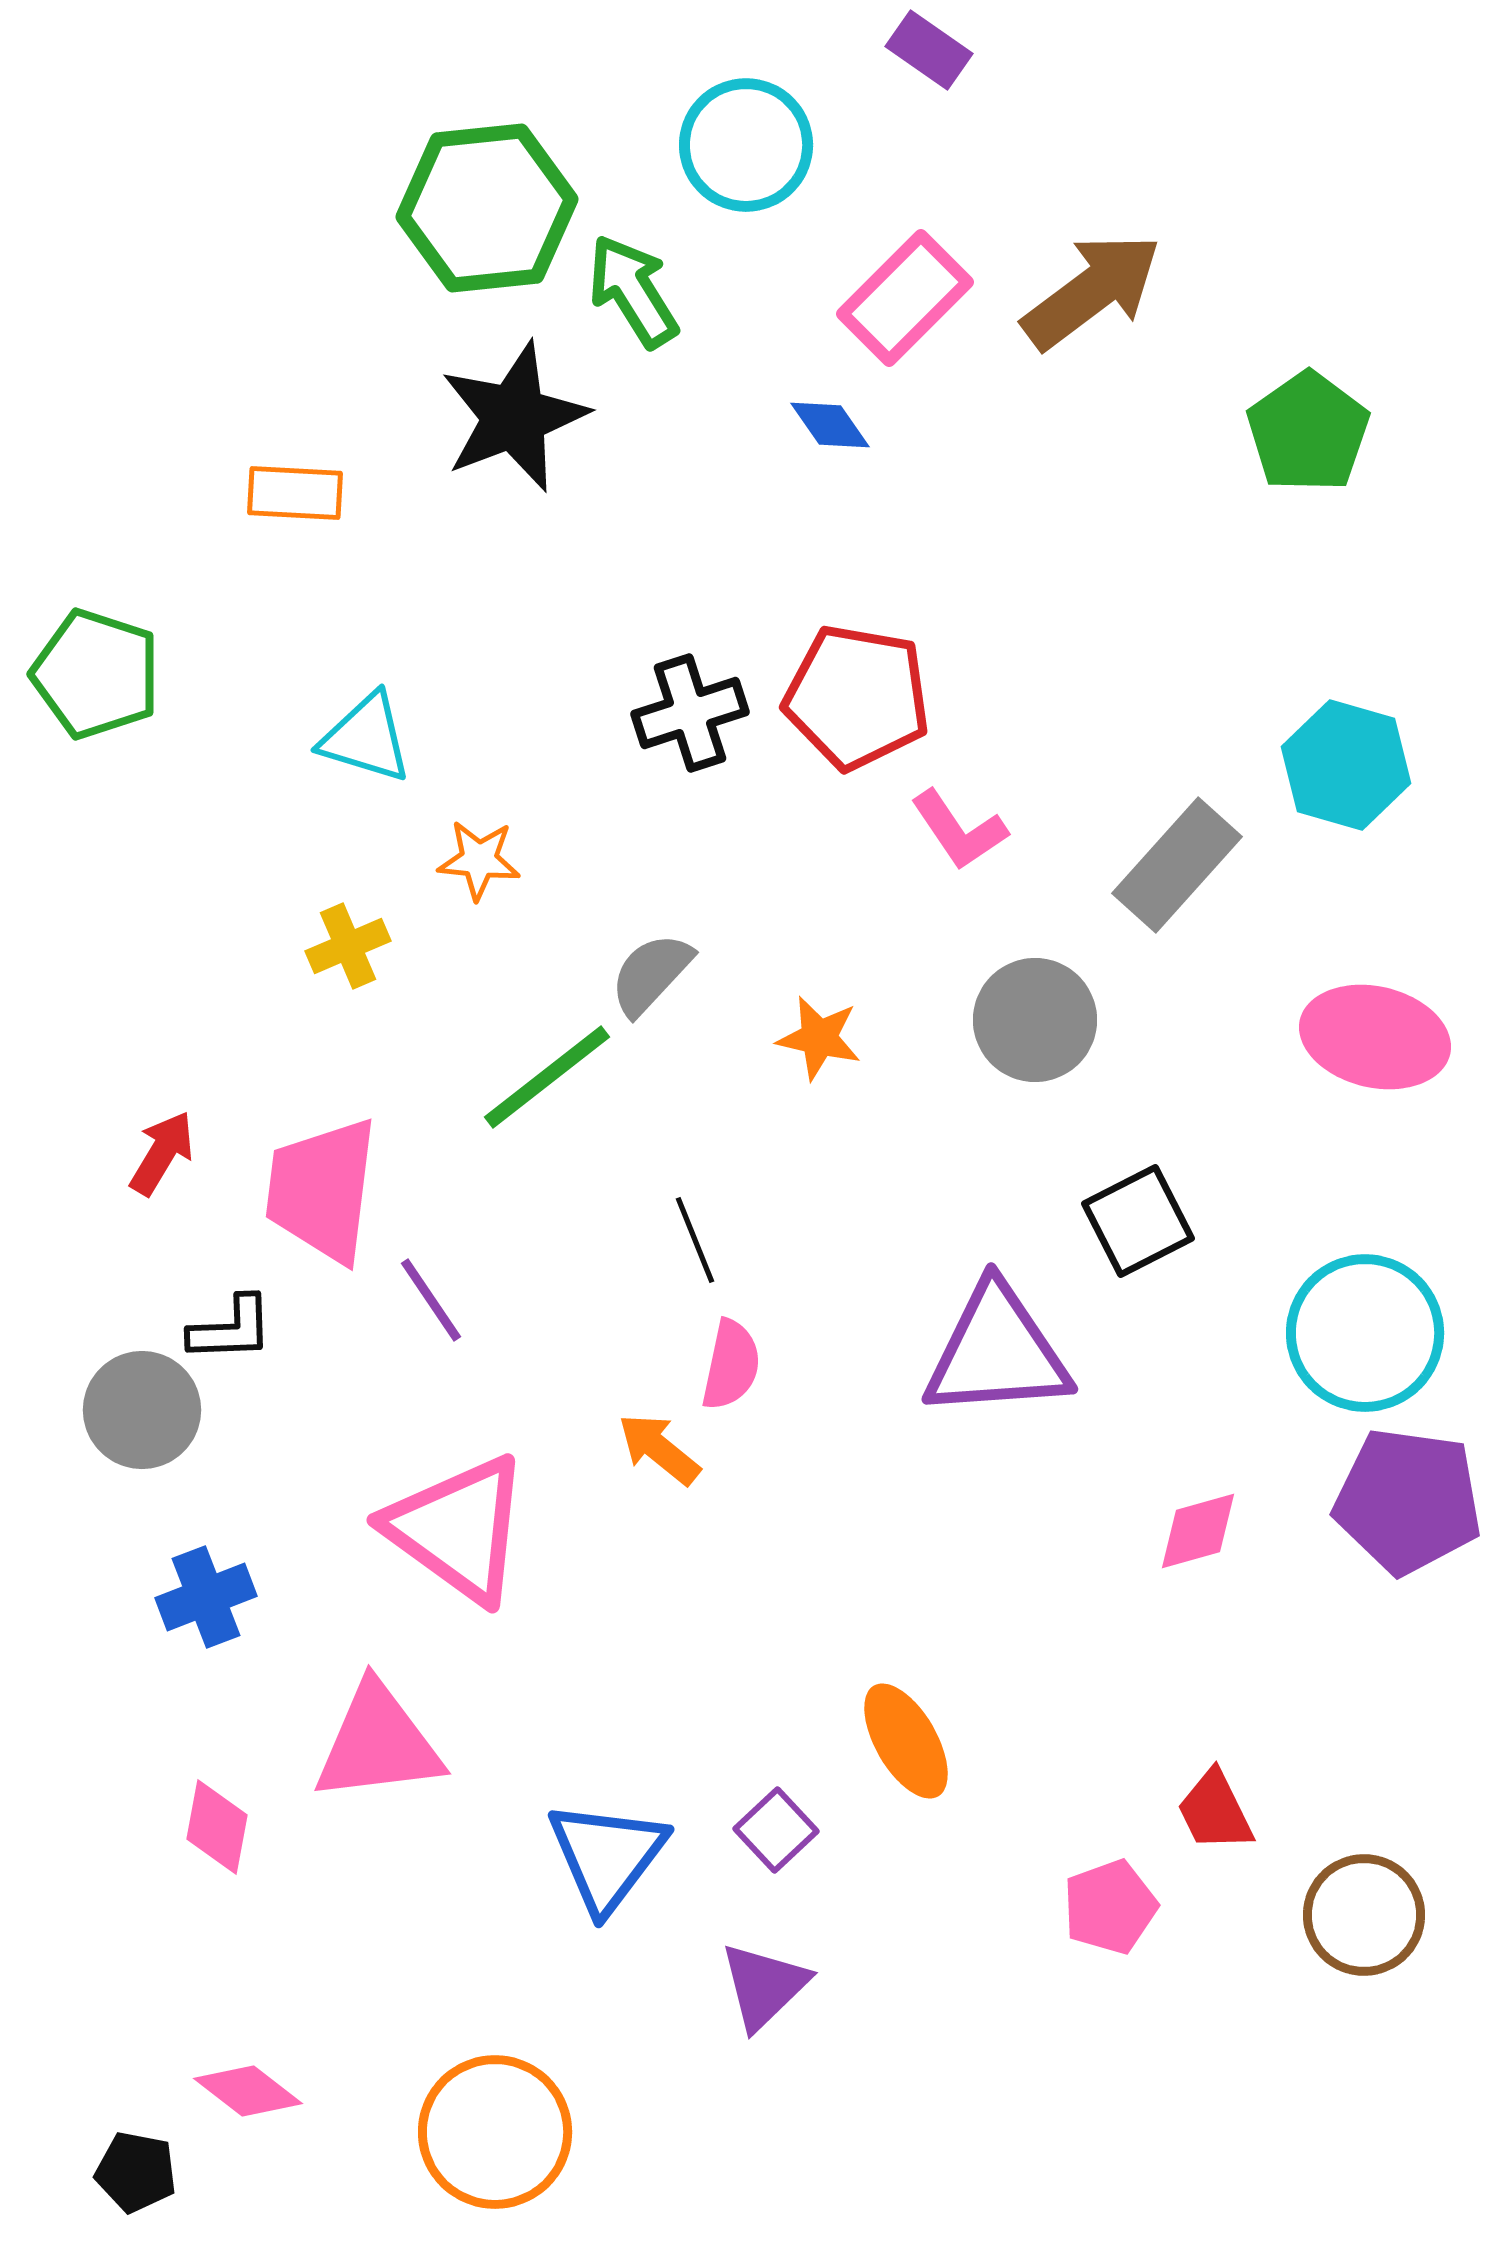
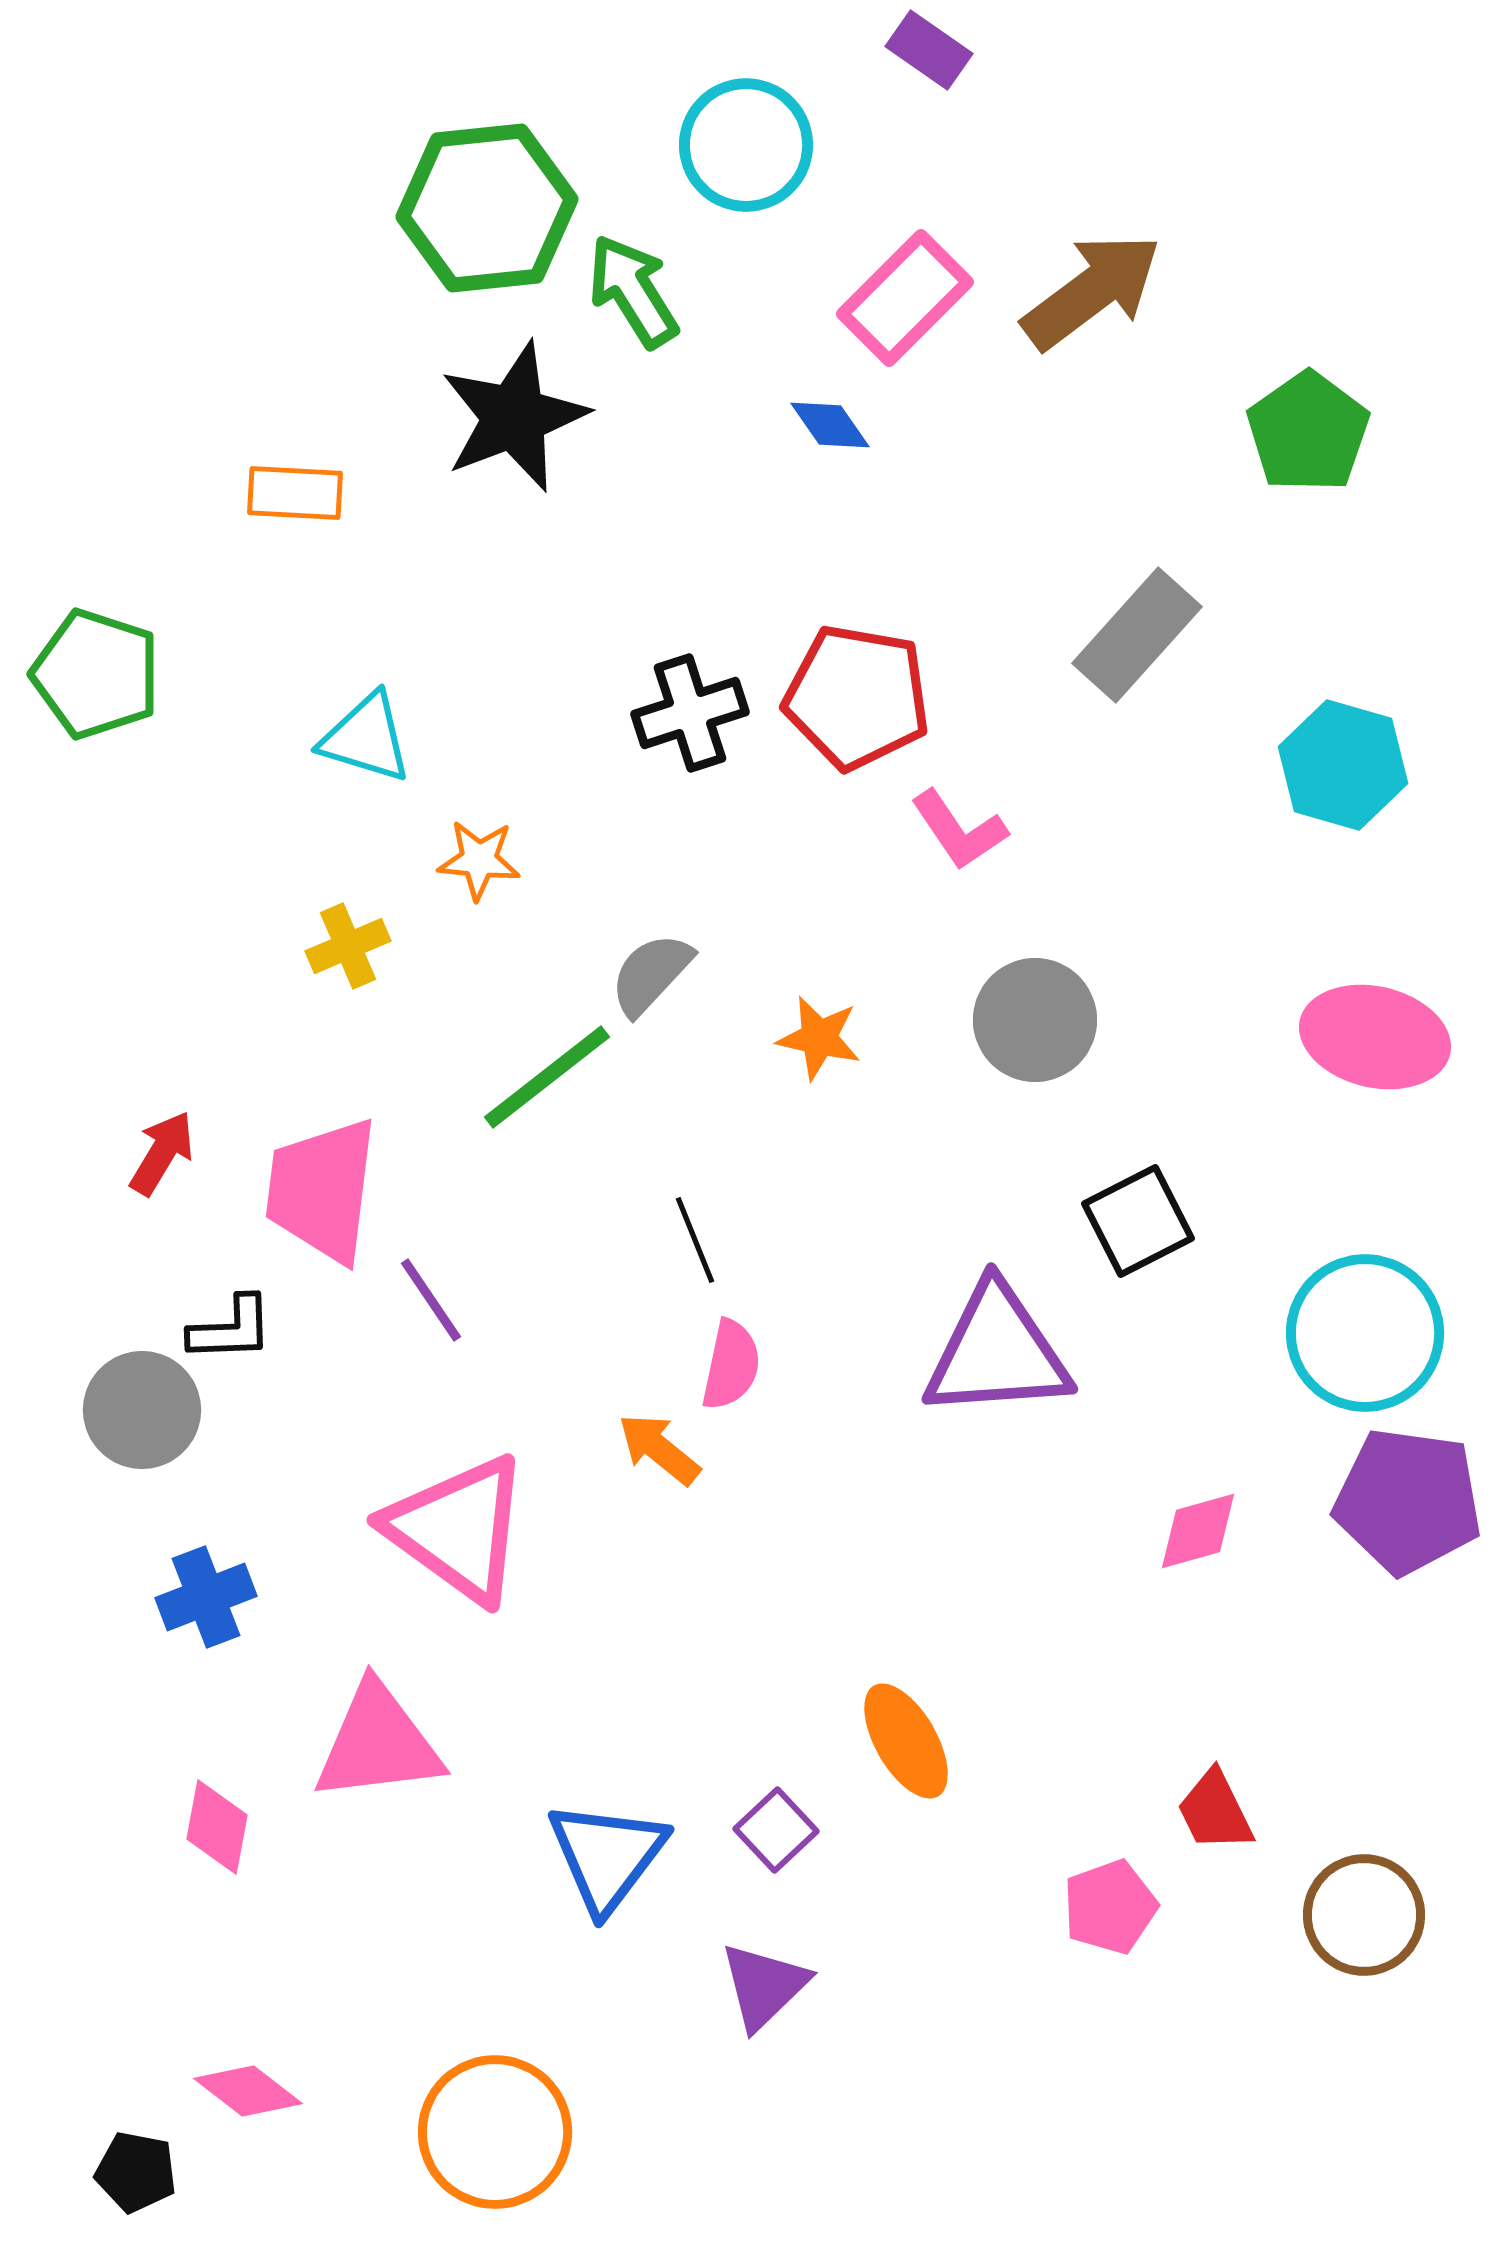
cyan hexagon at (1346, 765): moved 3 px left
gray rectangle at (1177, 865): moved 40 px left, 230 px up
